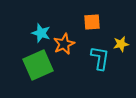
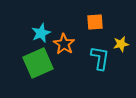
orange square: moved 3 px right
cyan star: rotated 30 degrees clockwise
orange star: rotated 15 degrees counterclockwise
green square: moved 2 px up
